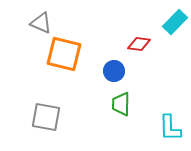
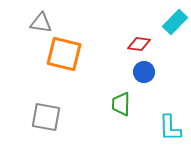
gray triangle: rotated 15 degrees counterclockwise
blue circle: moved 30 px right, 1 px down
